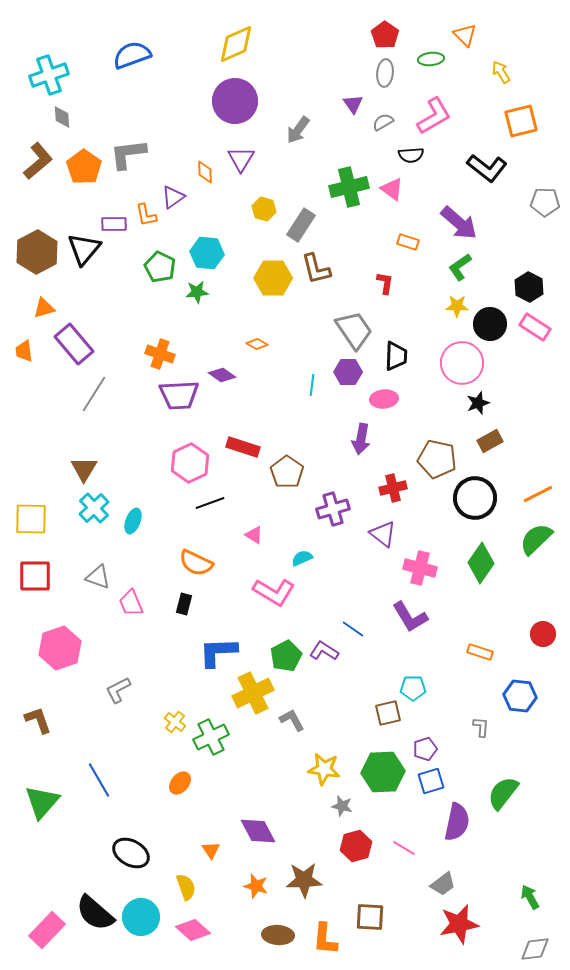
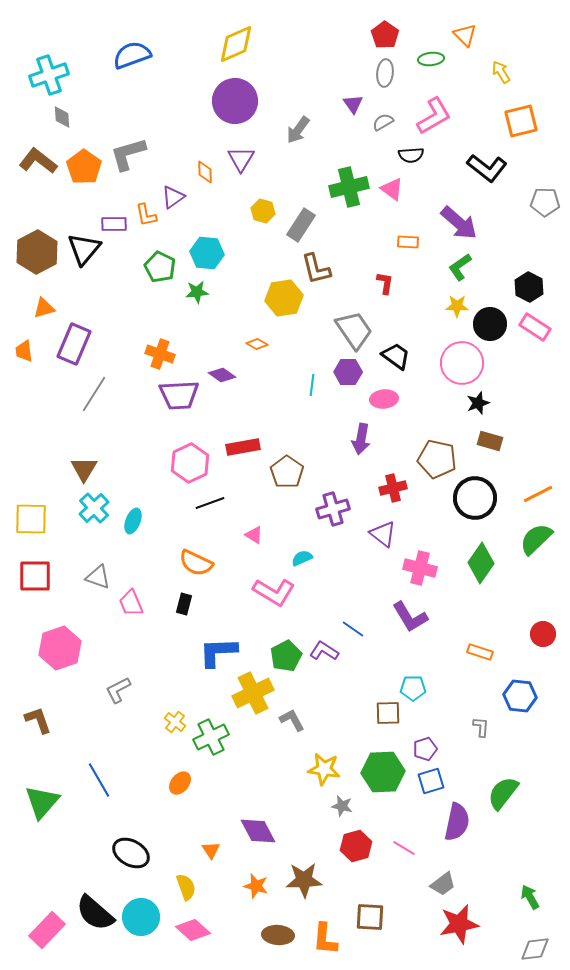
gray L-shape at (128, 154): rotated 9 degrees counterclockwise
brown L-shape at (38, 161): rotated 102 degrees counterclockwise
yellow hexagon at (264, 209): moved 1 px left, 2 px down
orange rectangle at (408, 242): rotated 15 degrees counterclockwise
yellow hexagon at (273, 278): moved 11 px right, 20 px down; rotated 9 degrees counterclockwise
purple rectangle at (74, 344): rotated 63 degrees clockwise
black trapezoid at (396, 356): rotated 56 degrees counterclockwise
brown rectangle at (490, 441): rotated 45 degrees clockwise
red rectangle at (243, 447): rotated 28 degrees counterclockwise
brown square at (388, 713): rotated 12 degrees clockwise
